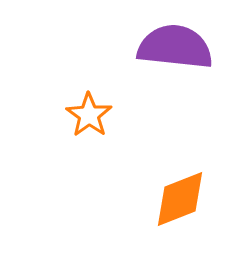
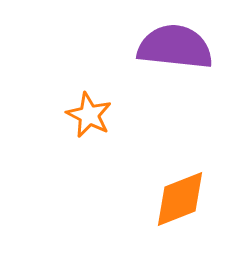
orange star: rotated 9 degrees counterclockwise
